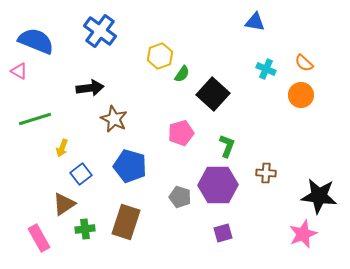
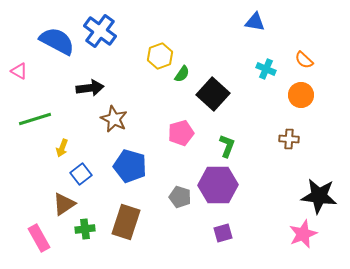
blue semicircle: moved 21 px right; rotated 6 degrees clockwise
orange semicircle: moved 3 px up
brown cross: moved 23 px right, 34 px up
